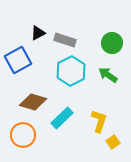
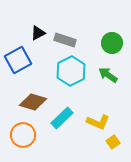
yellow L-shape: moved 1 px left, 1 px down; rotated 95 degrees clockwise
